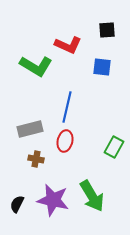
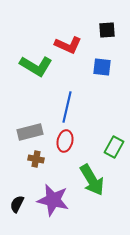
gray rectangle: moved 3 px down
green arrow: moved 16 px up
